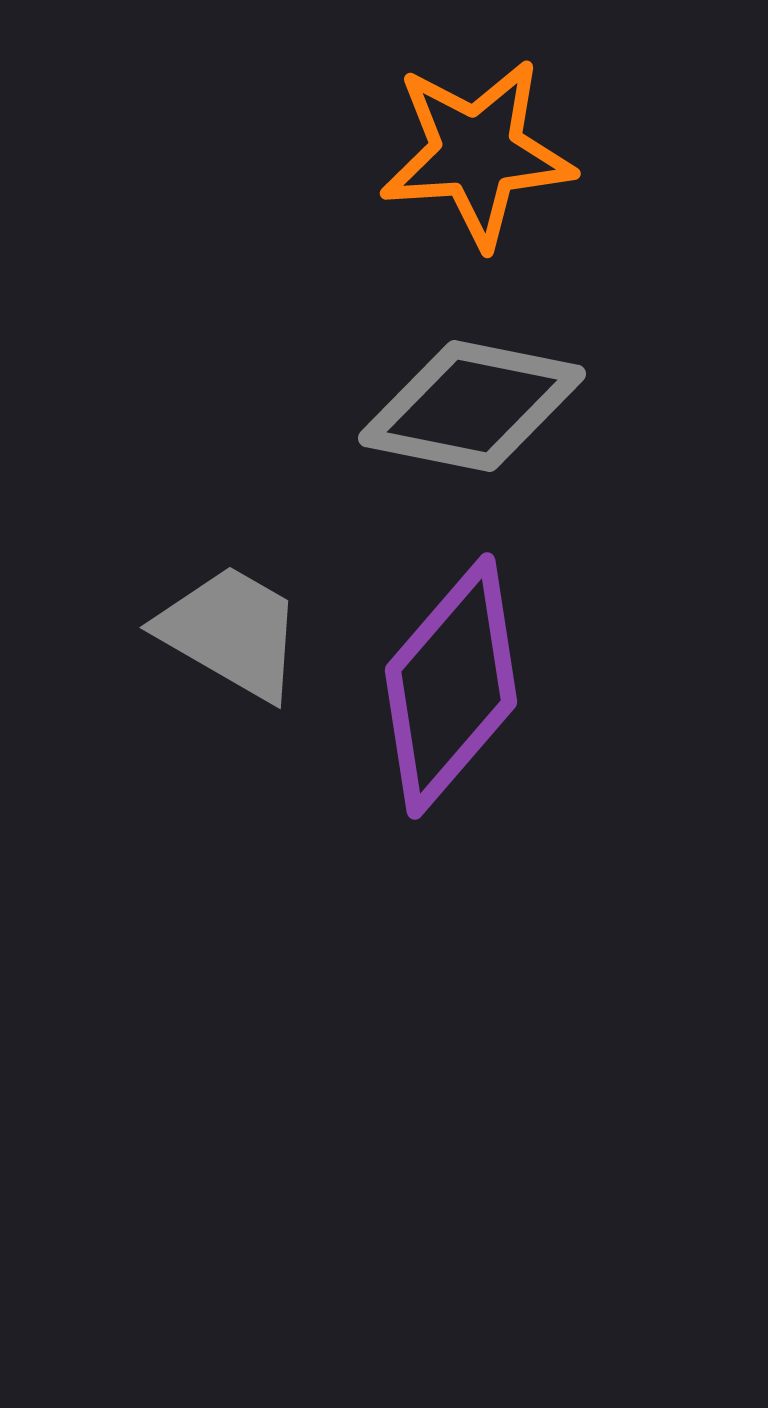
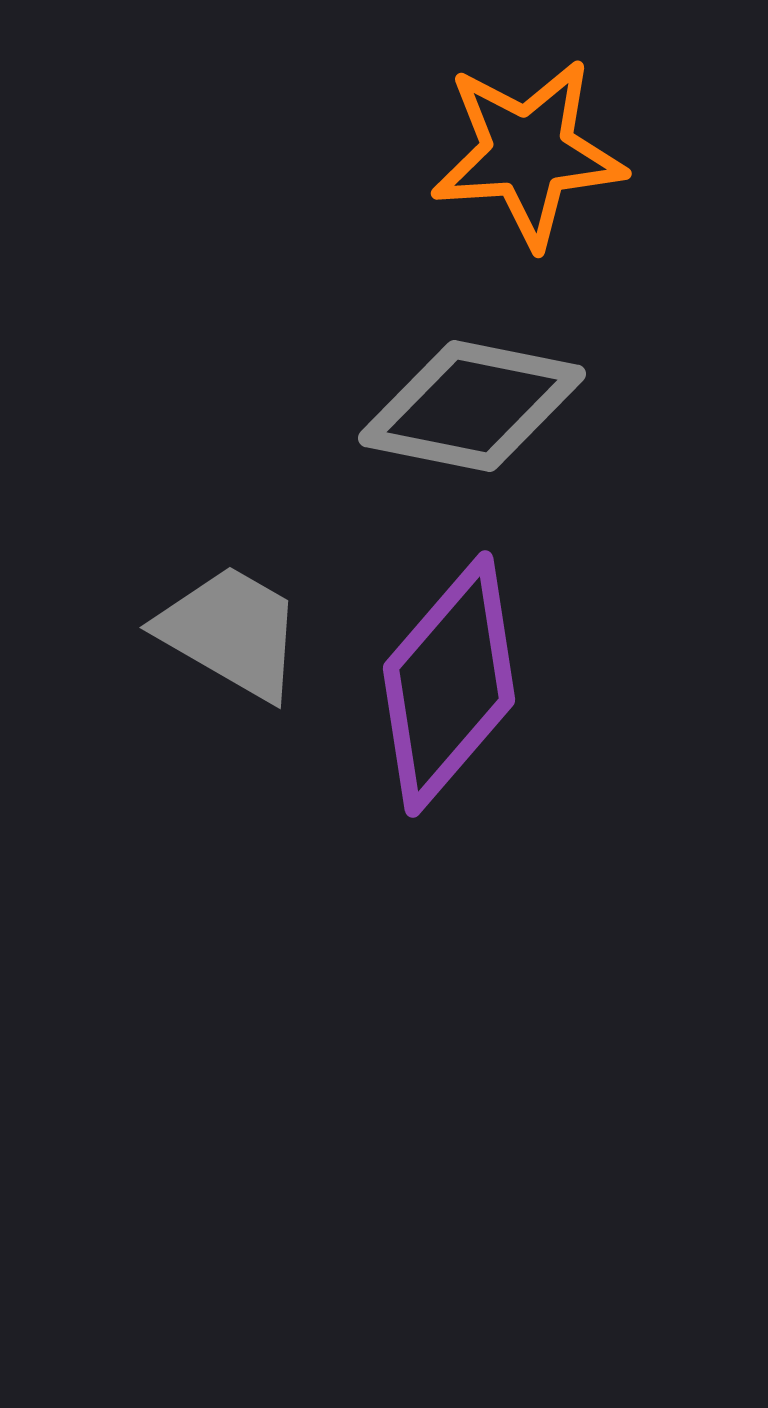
orange star: moved 51 px right
purple diamond: moved 2 px left, 2 px up
